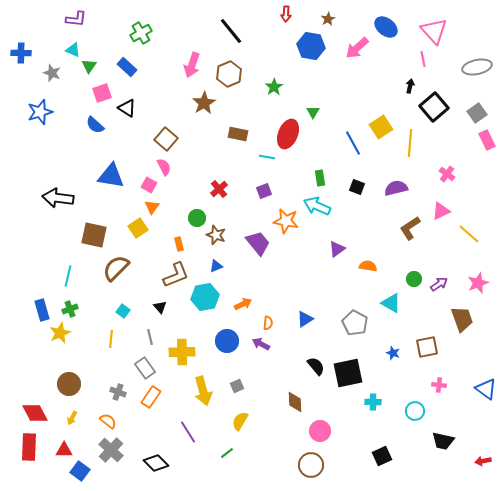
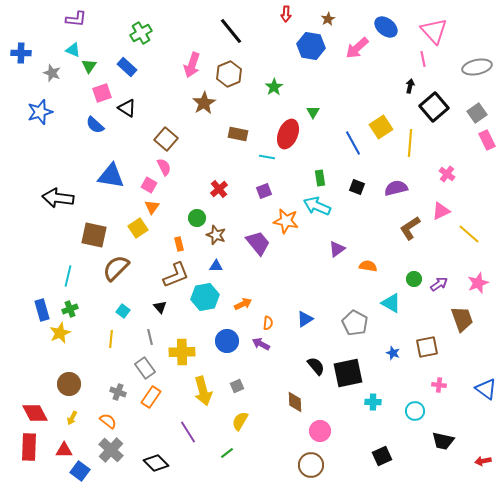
blue triangle at (216, 266): rotated 24 degrees clockwise
